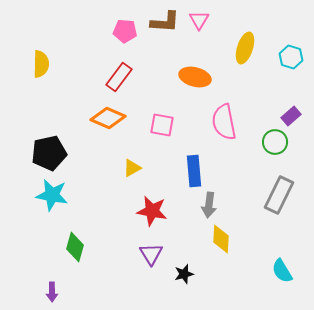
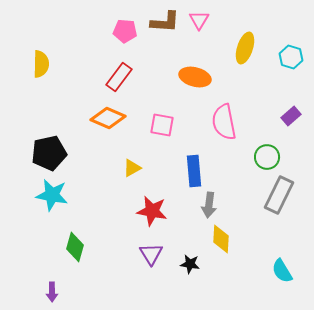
green circle: moved 8 px left, 15 px down
black star: moved 6 px right, 10 px up; rotated 24 degrees clockwise
